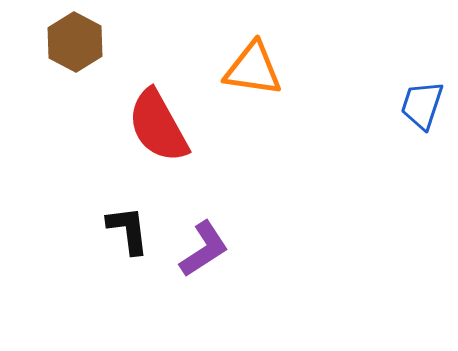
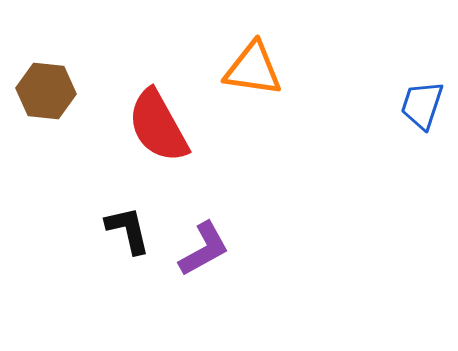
brown hexagon: moved 29 px left, 49 px down; rotated 22 degrees counterclockwise
black L-shape: rotated 6 degrees counterclockwise
purple L-shape: rotated 4 degrees clockwise
